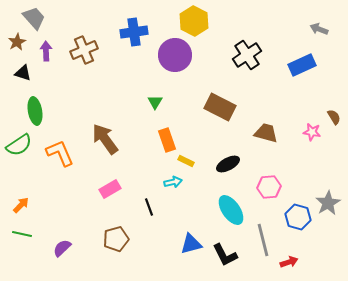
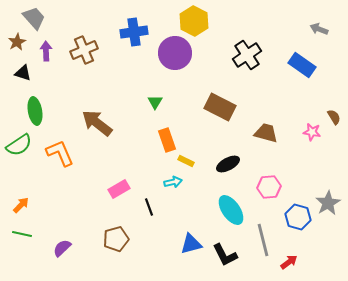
purple circle: moved 2 px up
blue rectangle: rotated 60 degrees clockwise
brown arrow: moved 8 px left, 16 px up; rotated 16 degrees counterclockwise
pink rectangle: moved 9 px right
red arrow: rotated 18 degrees counterclockwise
